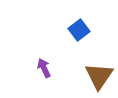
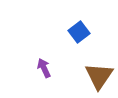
blue square: moved 2 px down
